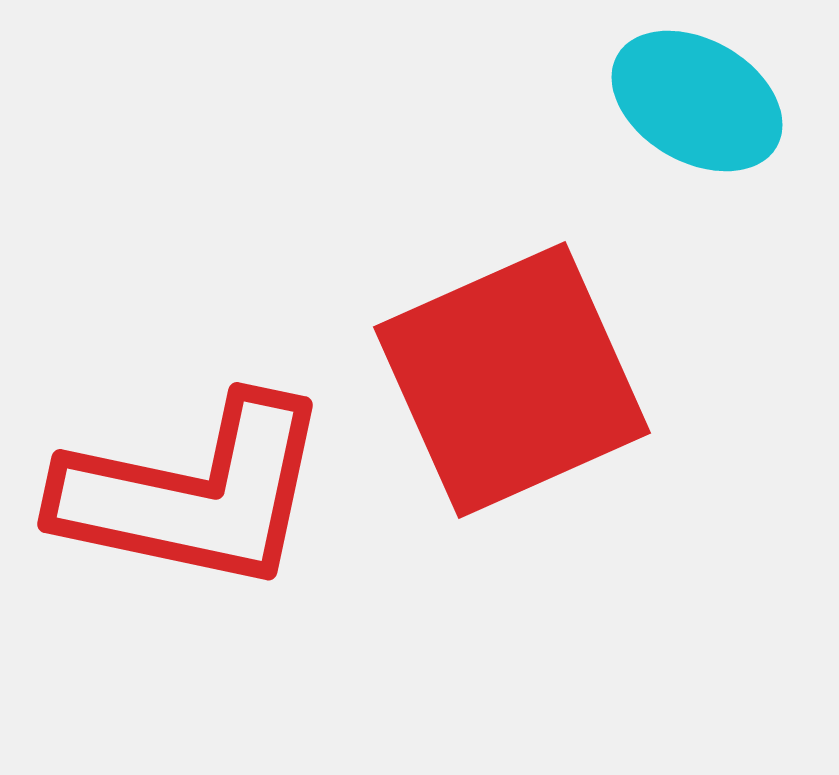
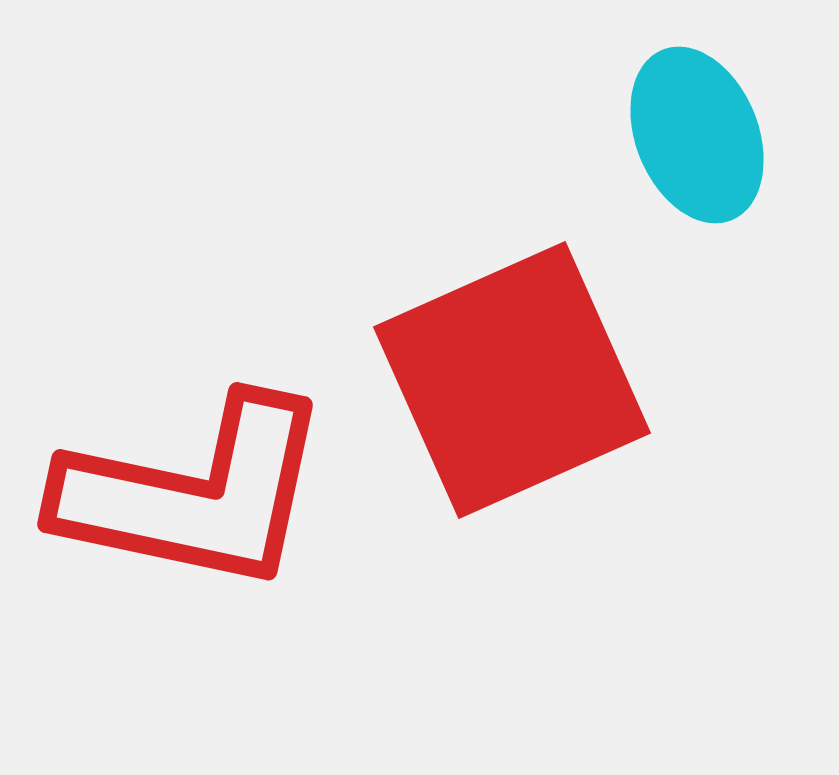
cyan ellipse: moved 34 px down; rotated 38 degrees clockwise
